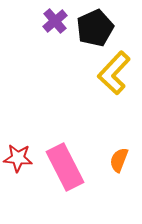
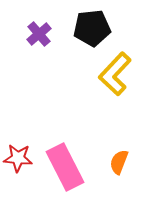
purple cross: moved 16 px left, 13 px down
black pentagon: moved 3 px left; rotated 18 degrees clockwise
yellow L-shape: moved 1 px right, 1 px down
orange semicircle: moved 2 px down
